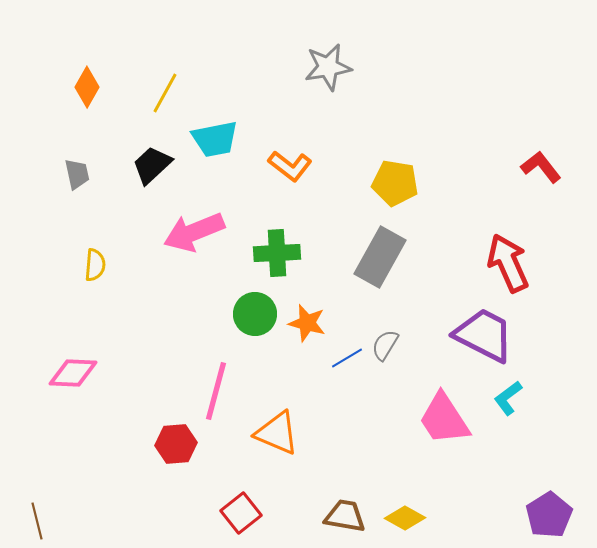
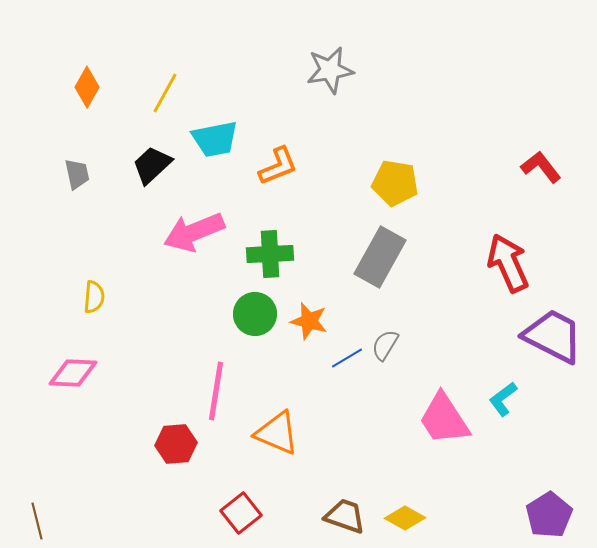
gray star: moved 2 px right, 3 px down
orange L-shape: moved 12 px left; rotated 60 degrees counterclockwise
green cross: moved 7 px left, 1 px down
yellow semicircle: moved 1 px left, 32 px down
orange star: moved 2 px right, 2 px up
purple trapezoid: moved 69 px right, 1 px down
pink line: rotated 6 degrees counterclockwise
cyan L-shape: moved 5 px left, 1 px down
brown trapezoid: rotated 9 degrees clockwise
